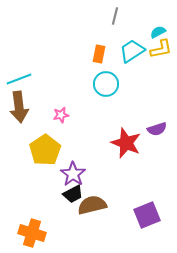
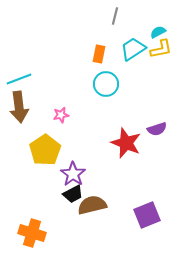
cyan trapezoid: moved 1 px right, 2 px up
